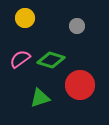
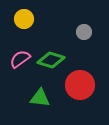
yellow circle: moved 1 px left, 1 px down
gray circle: moved 7 px right, 6 px down
green triangle: rotated 25 degrees clockwise
